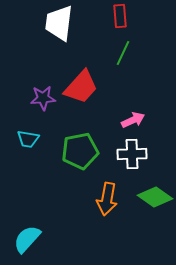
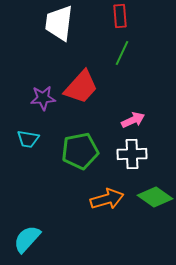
green line: moved 1 px left
orange arrow: rotated 116 degrees counterclockwise
